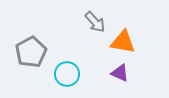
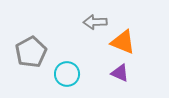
gray arrow: rotated 130 degrees clockwise
orange triangle: rotated 12 degrees clockwise
